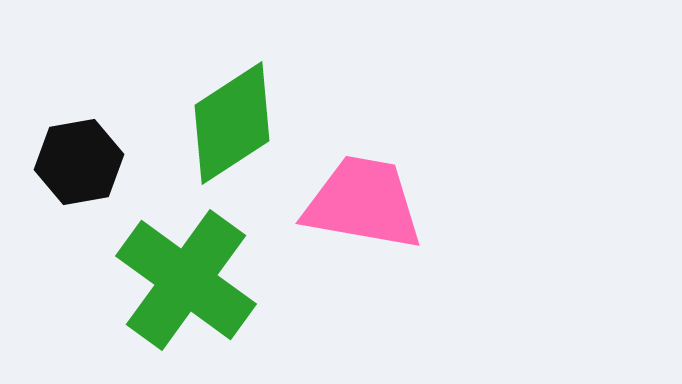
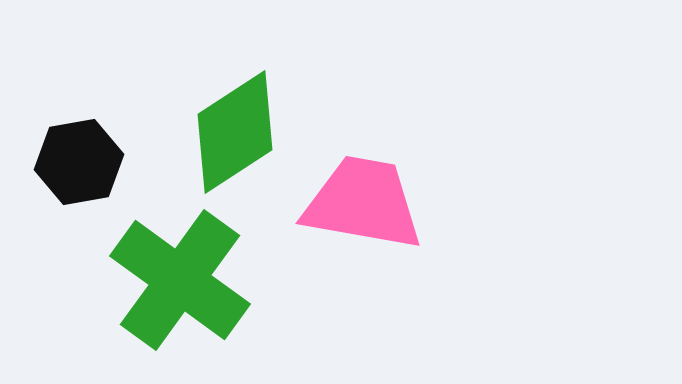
green diamond: moved 3 px right, 9 px down
green cross: moved 6 px left
